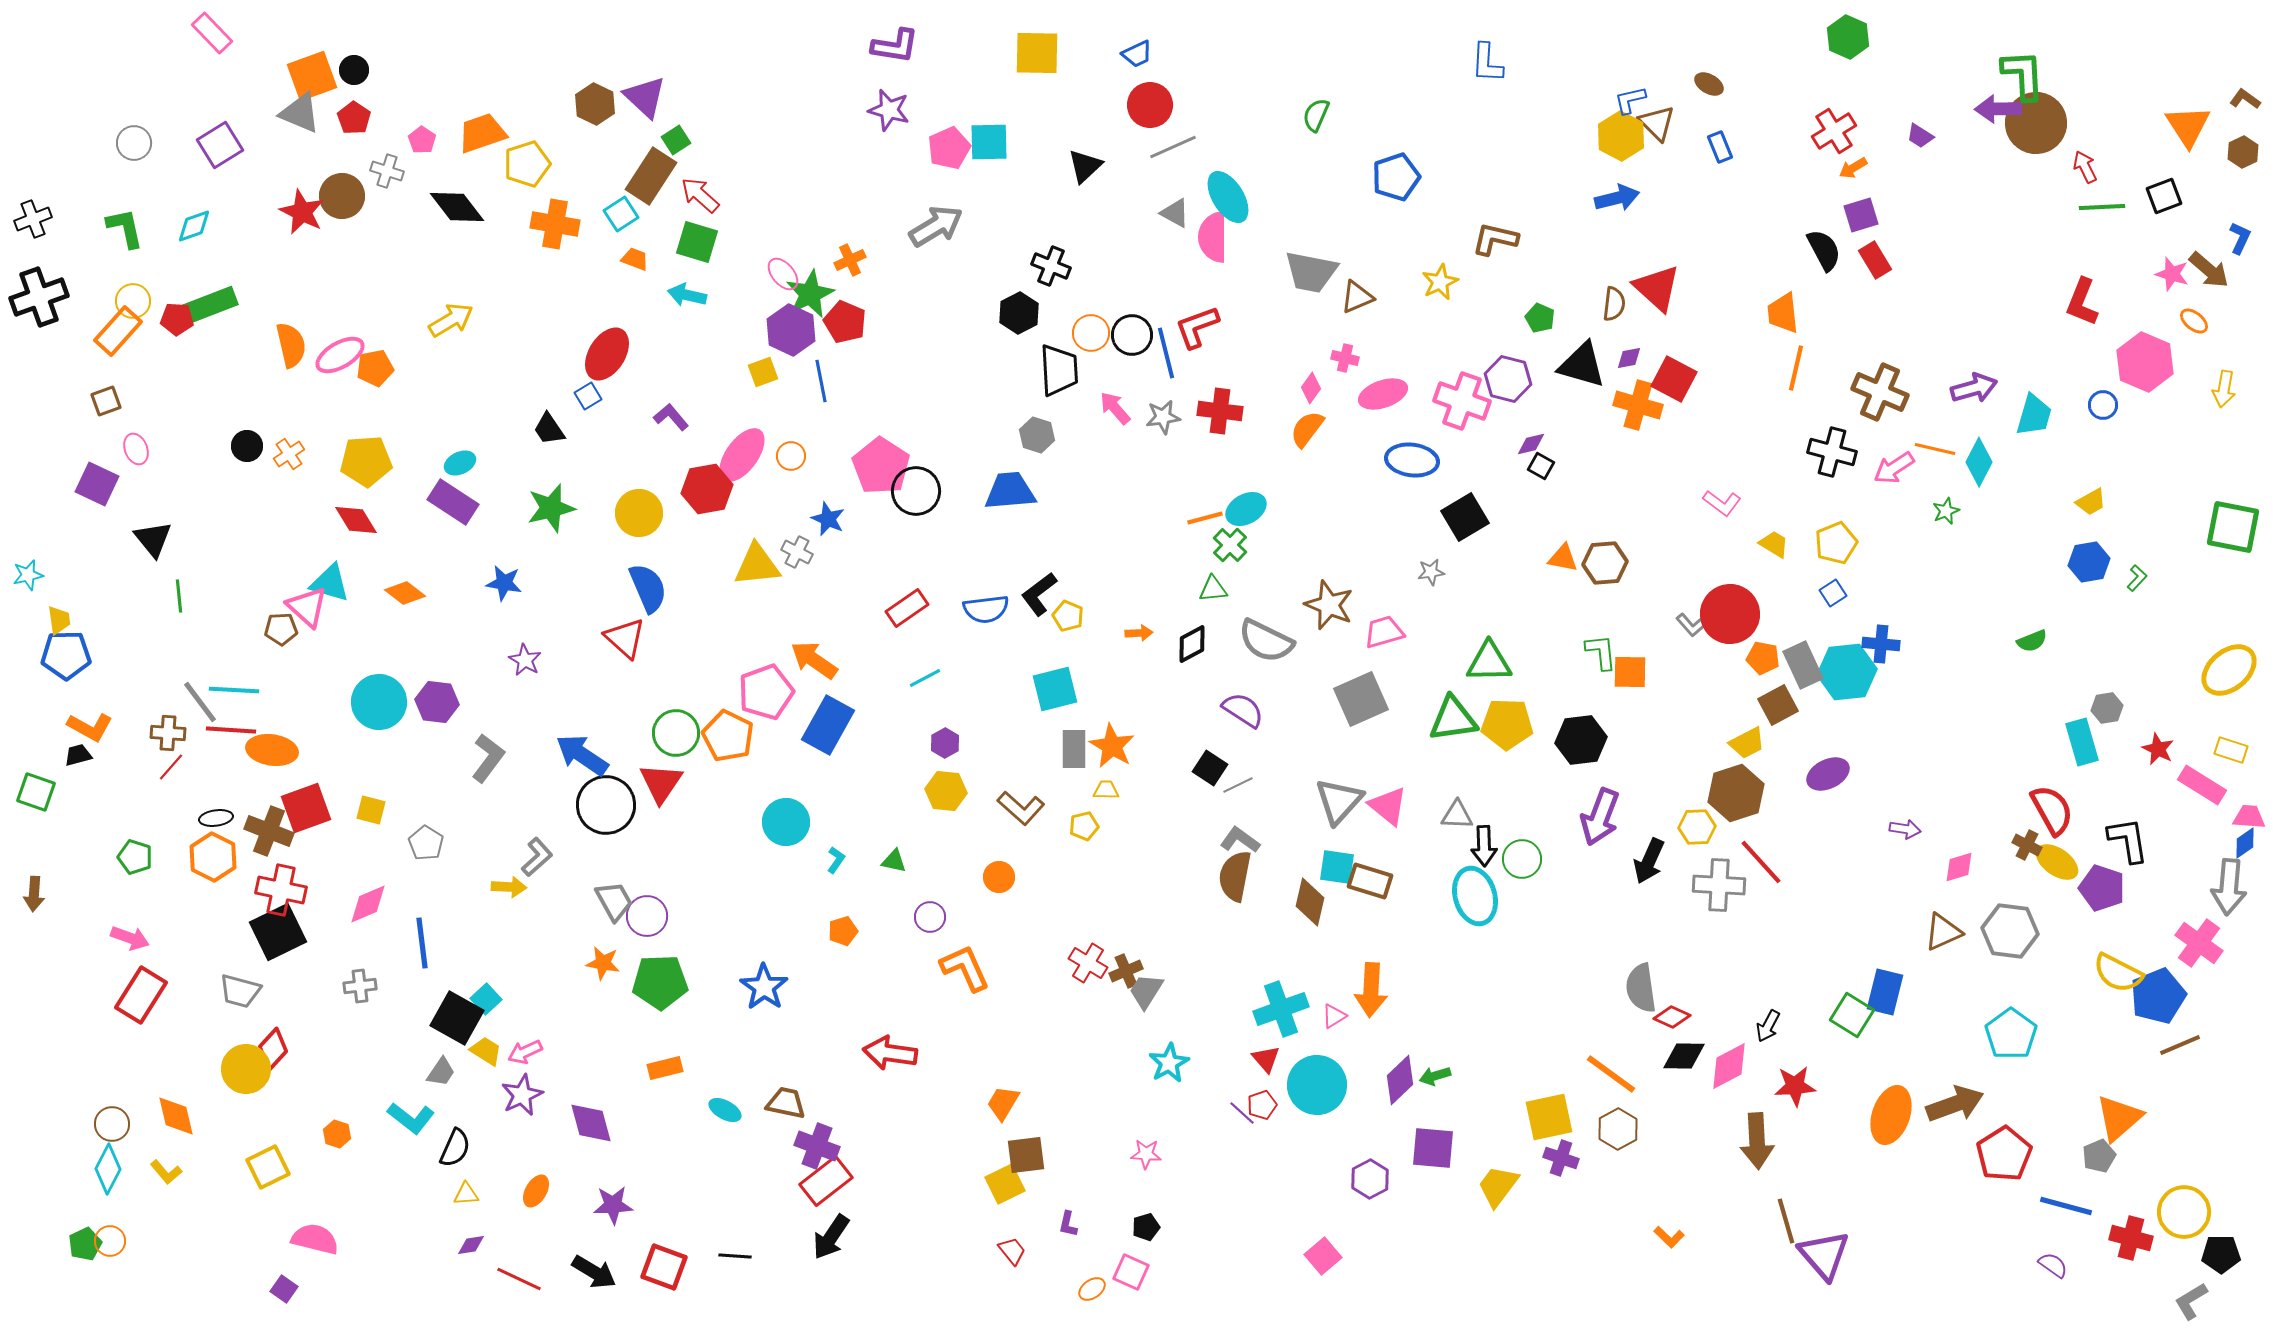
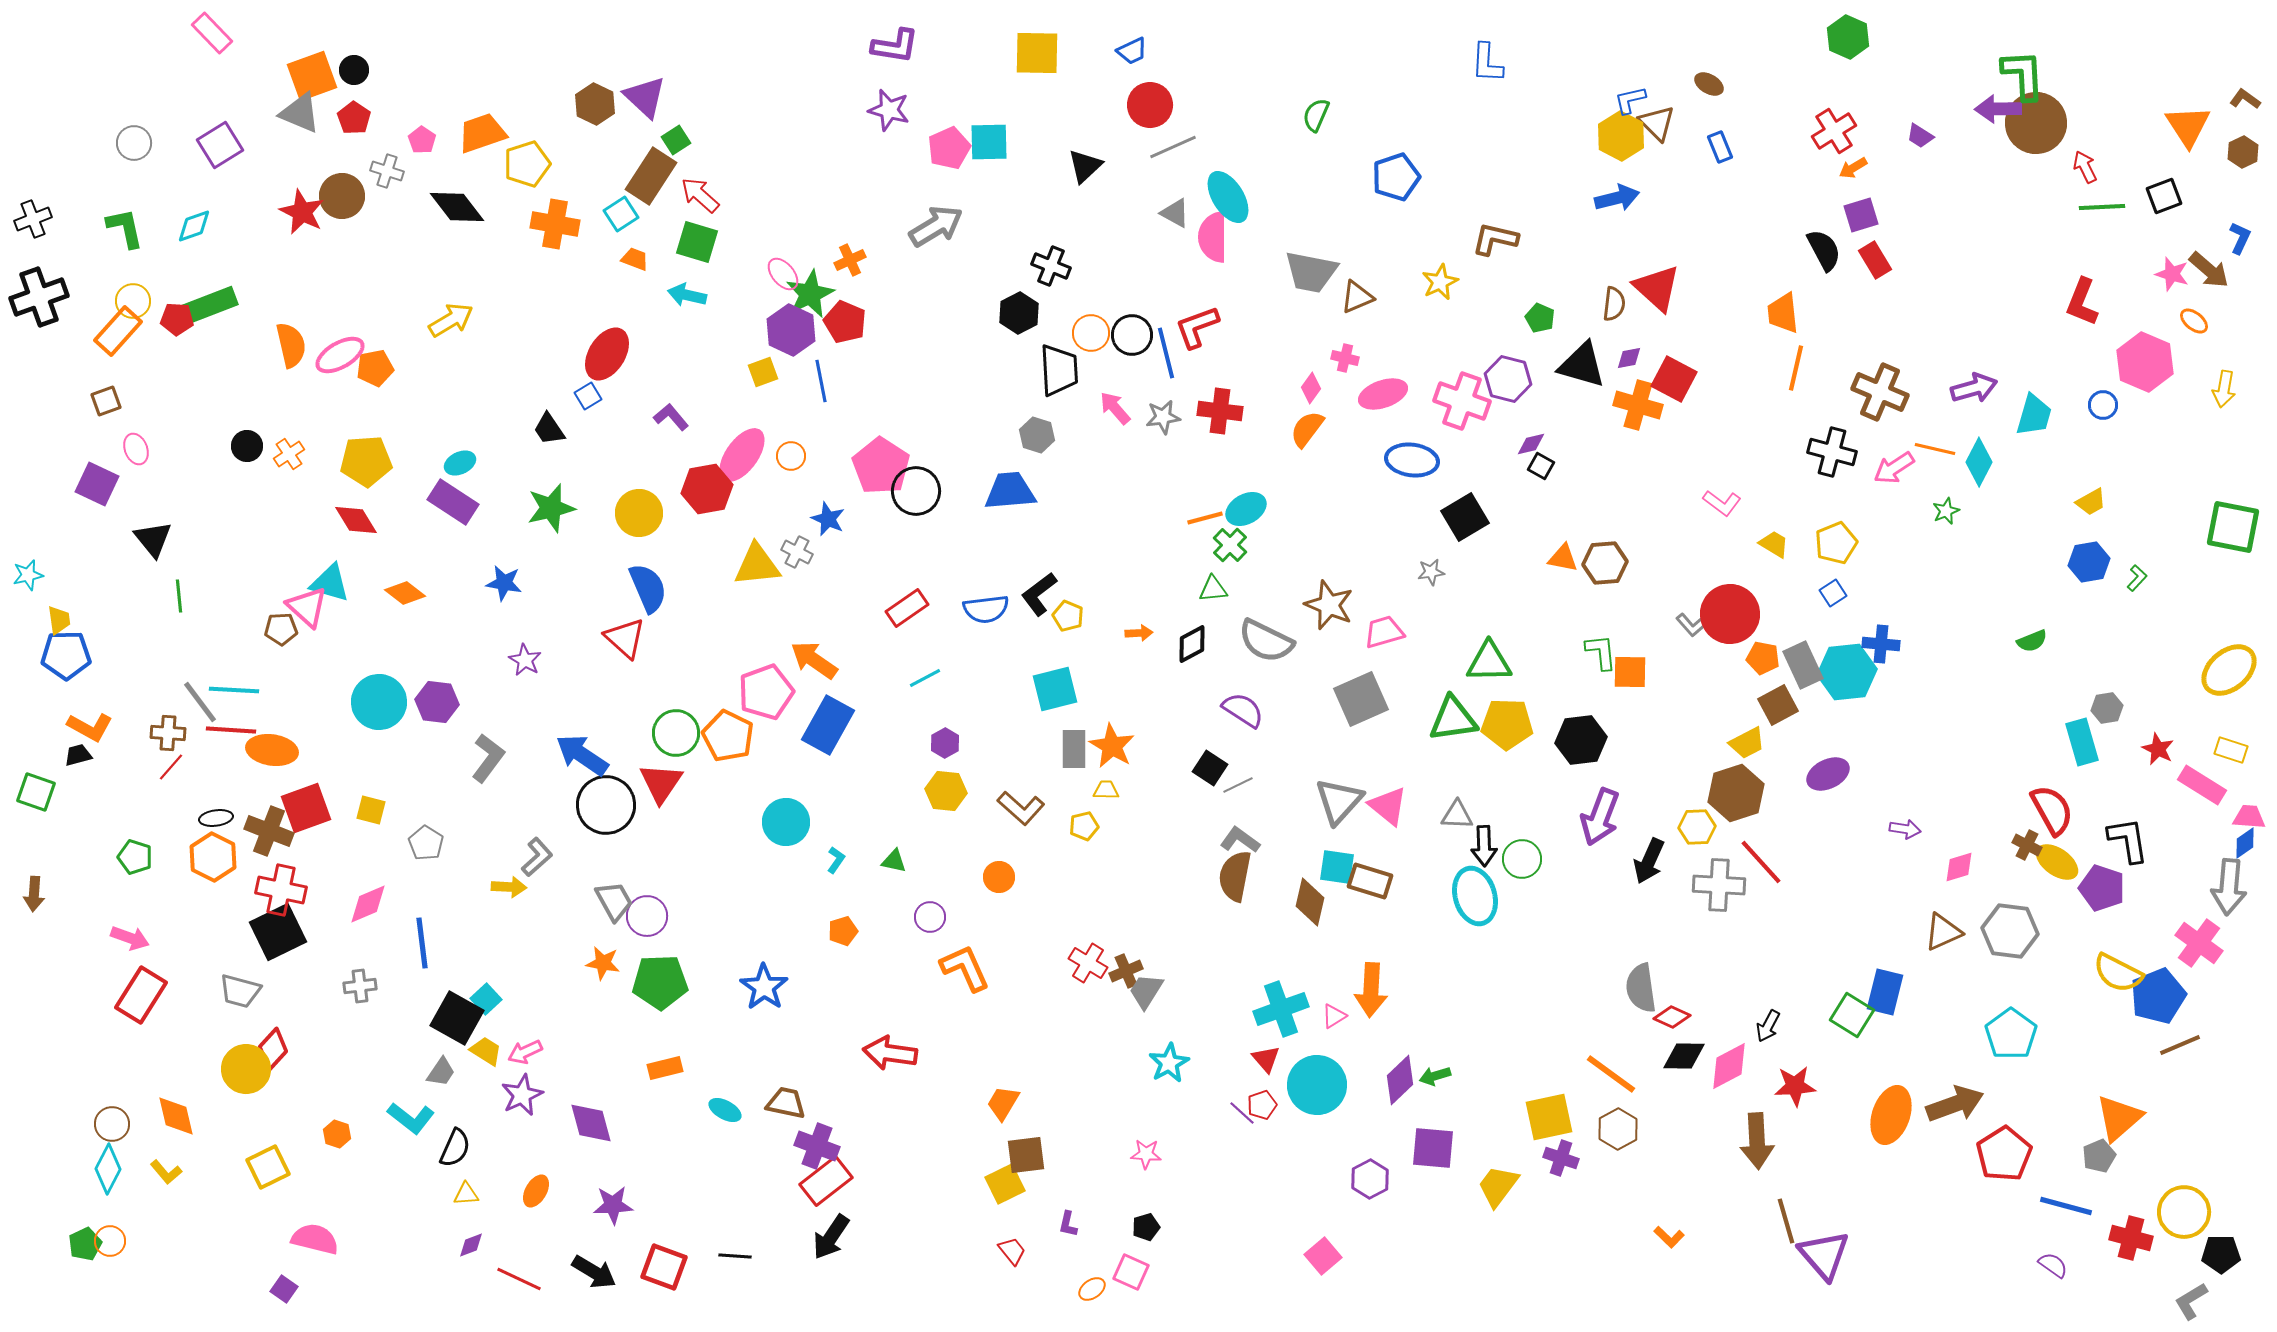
blue trapezoid at (1137, 54): moved 5 px left, 3 px up
purple diamond at (471, 1245): rotated 12 degrees counterclockwise
